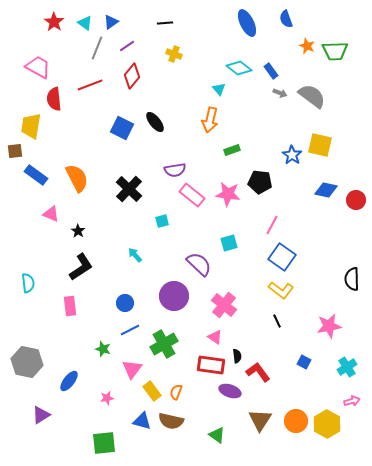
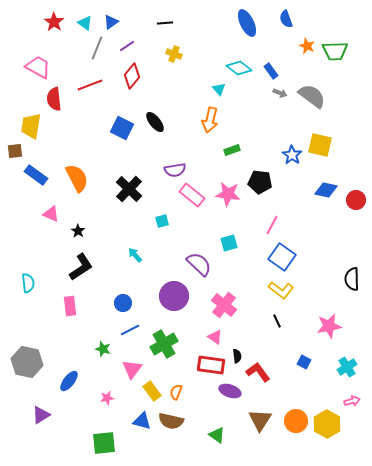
blue circle at (125, 303): moved 2 px left
